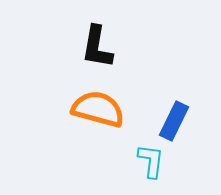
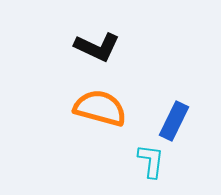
black L-shape: rotated 75 degrees counterclockwise
orange semicircle: moved 2 px right, 1 px up
